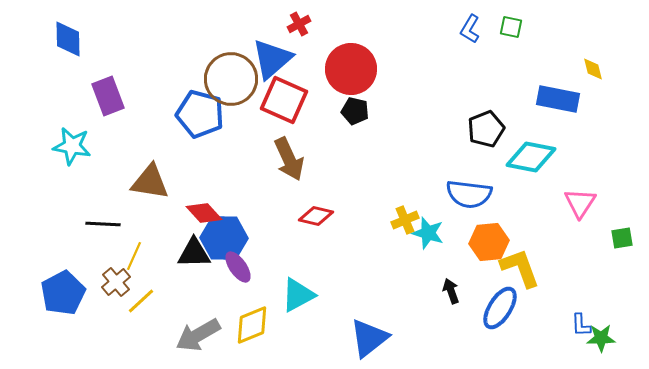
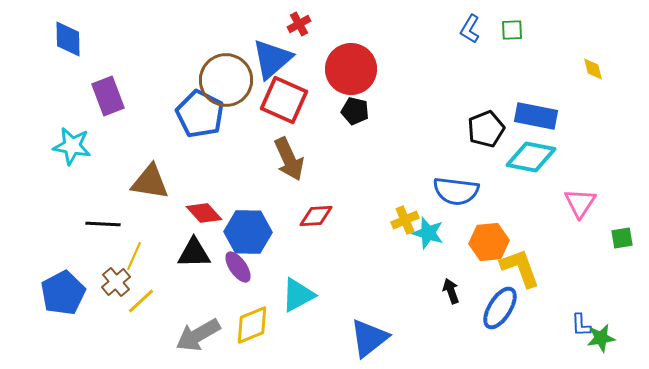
green square at (511, 27): moved 1 px right, 3 px down; rotated 15 degrees counterclockwise
brown circle at (231, 79): moved 5 px left, 1 px down
blue rectangle at (558, 99): moved 22 px left, 17 px down
blue pentagon at (200, 114): rotated 12 degrees clockwise
blue semicircle at (469, 194): moved 13 px left, 3 px up
red diamond at (316, 216): rotated 16 degrees counterclockwise
blue hexagon at (224, 238): moved 24 px right, 6 px up
green star at (601, 338): rotated 8 degrees counterclockwise
